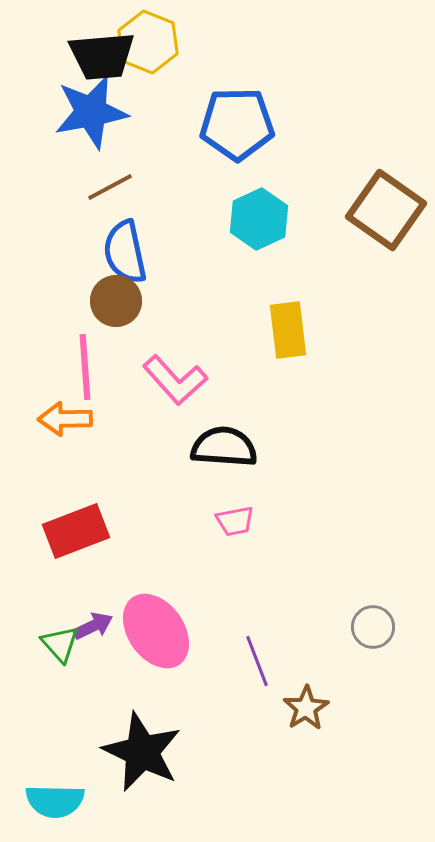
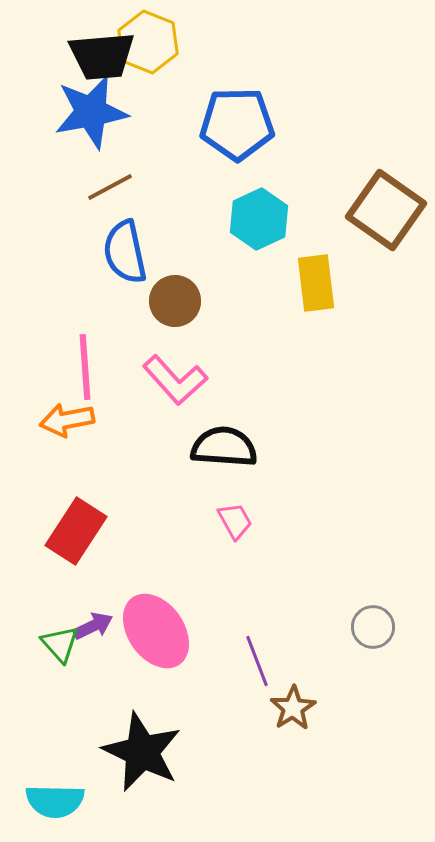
brown circle: moved 59 px right
yellow rectangle: moved 28 px right, 47 px up
orange arrow: moved 2 px right, 1 px down; rotated 10 degrees counterclockwise
pink trapezoid: rotated 108 degrees counterclockwise
red rectangle: rotated 36 degrees counterclockwise
brown star: moved 13 px left
